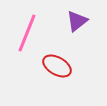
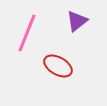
red ellipse: moved 1 px right
